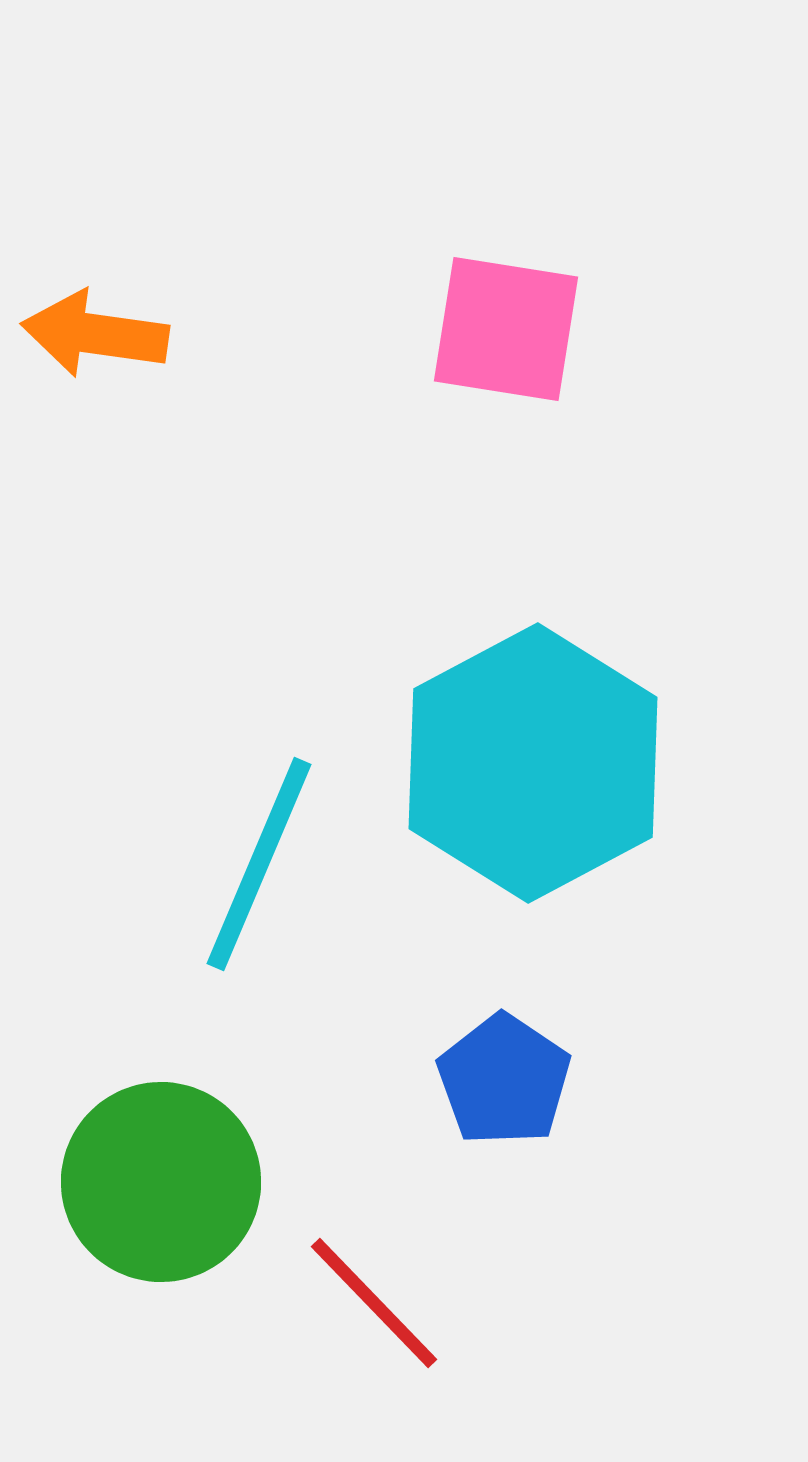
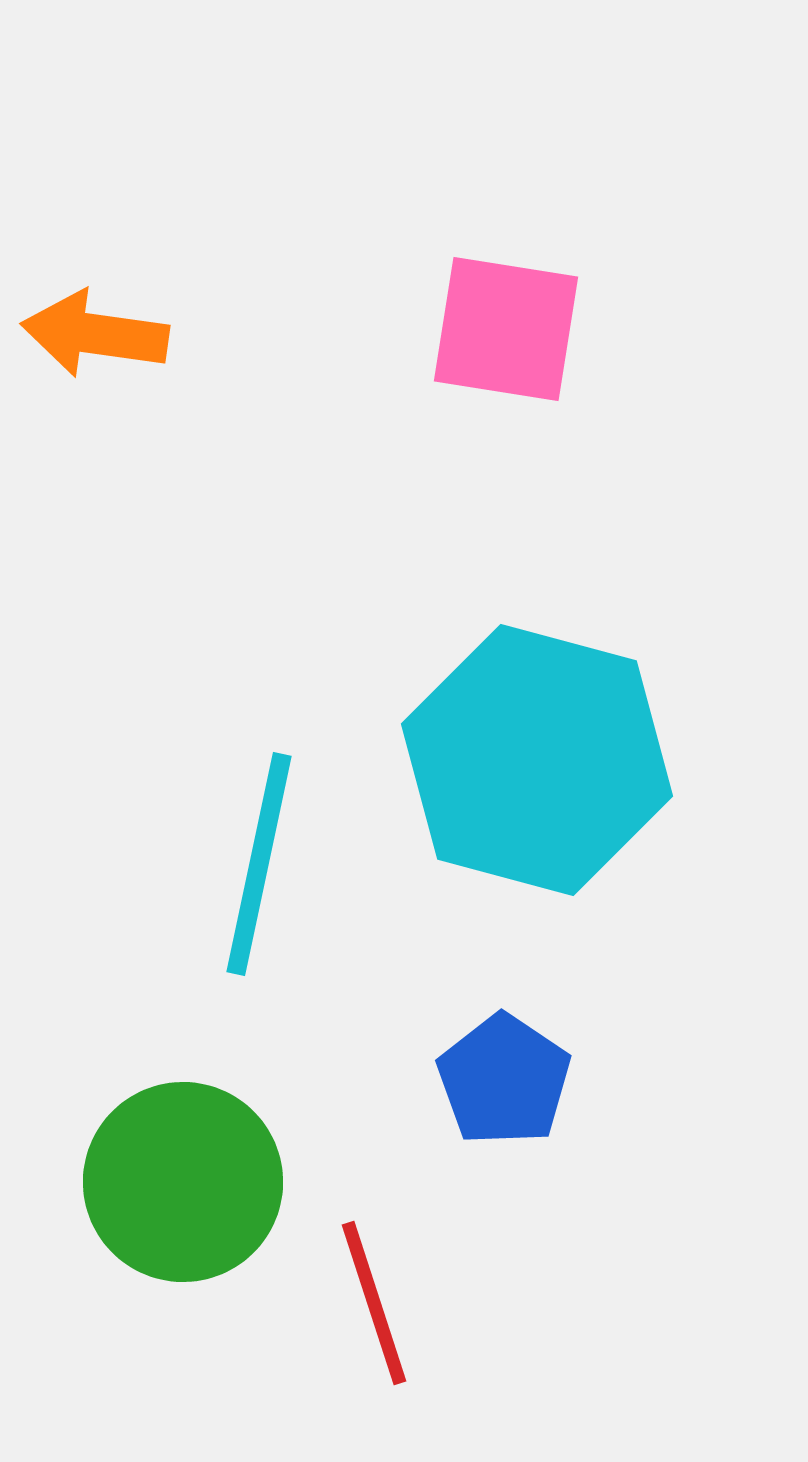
cyan hexagon: moved 4 px right, 3 px up; rotated 17 degrees counterclockwise
cyan line: rotated 11 degrees counterclockwise
green circle: moved 22 px right
red line: rotated 26 degrees clockwise
